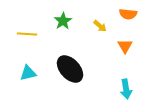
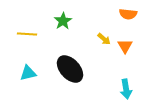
yellow arrow: moved 4 px right, 13 px down
